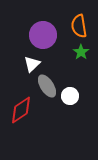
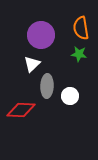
orange semicircle: moved 2 px right, 2 px down
purple circle: moved 2 px left
green star: moved 2 px left, 2 px down; rotated 28 degrees counterclockwise
gray ellipse: rotated 35 degrees clockwise
red diamond: rotated 36 degrees clockwise
